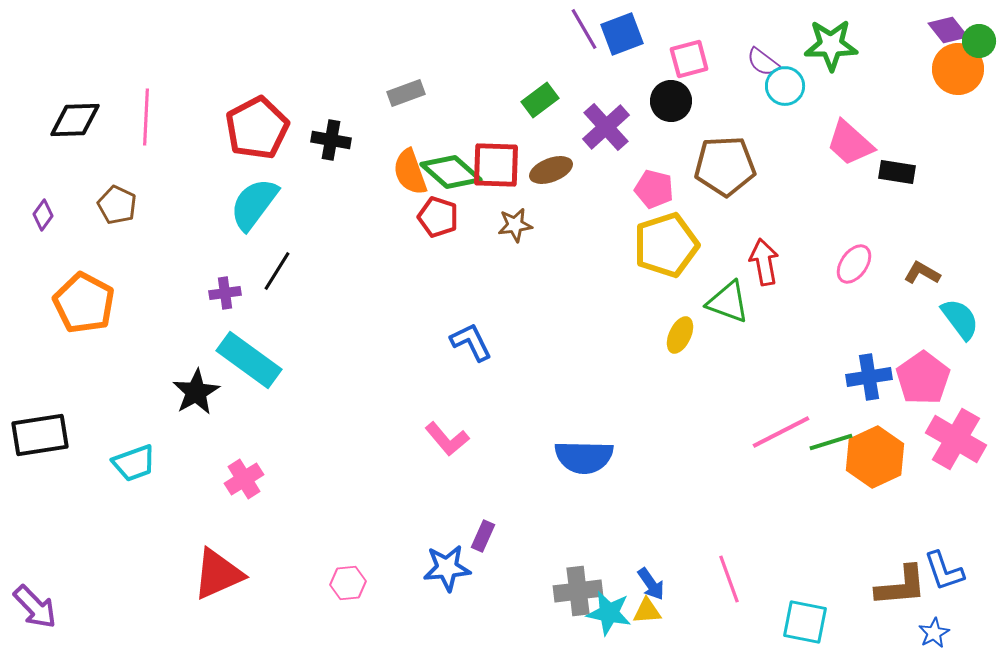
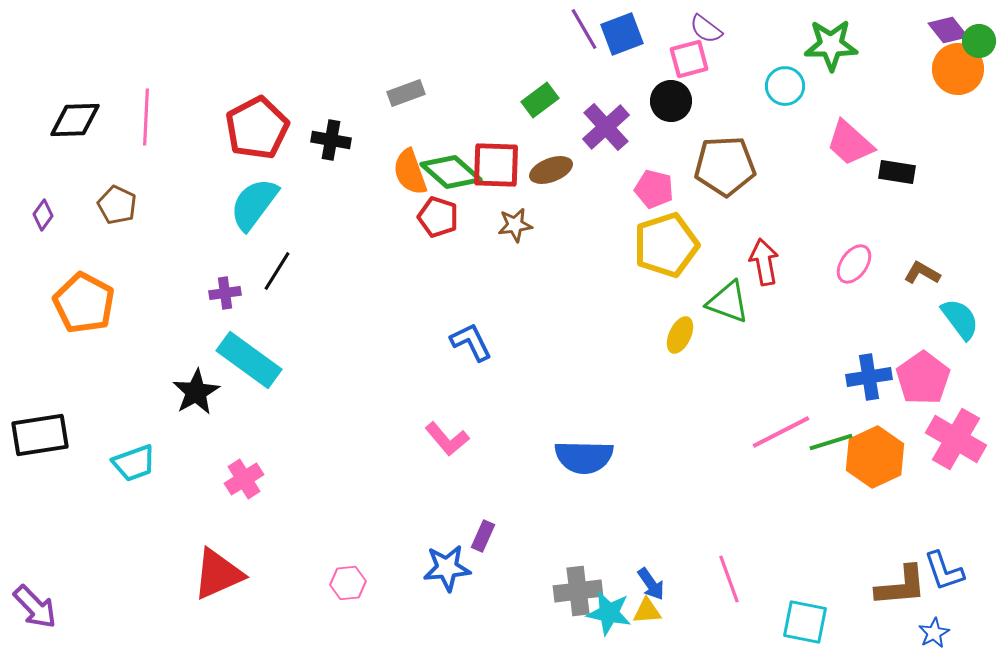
purple semicircle at (763, 62): moved 57 px left, 33 px up
